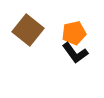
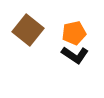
black L-shape: moved 2 px down; rotated 20 degrees counterclockwise
